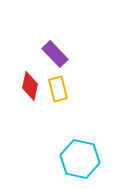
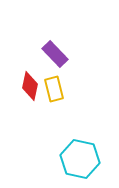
yellow rectangle: moved 4 px left
